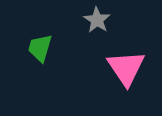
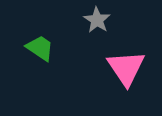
green trapezoid: rotated 108 degrees clockwise
